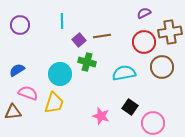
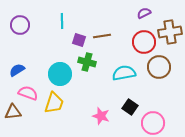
purple square: rotated 32 degrees counterclockwise
brown circle: moved 3 px left
